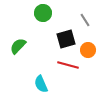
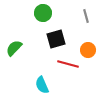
gray line: moved 1 px right, 4 px up; rotated 16 degrees clockwise
black square: moved 10 px left
green semicircle: moved 4 px left, 2 px down
red line: moved 1 px up
cyan semicircle: moved 1 px right, 1 px down
